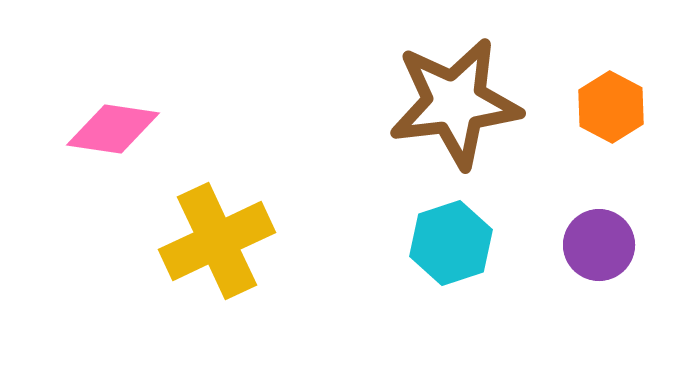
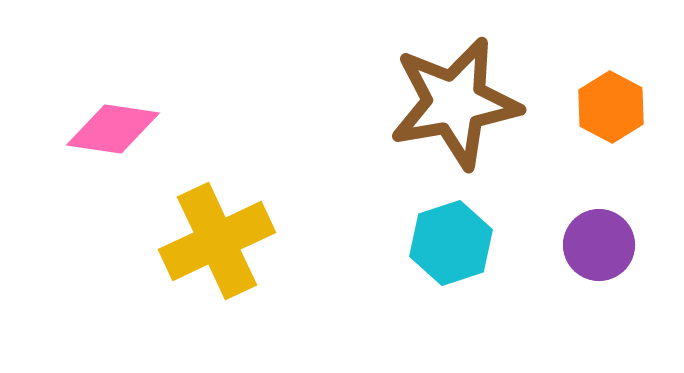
brown star: rotated 3 degrees counterclockwise
